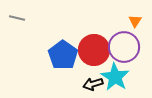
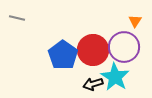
red circle: moved 1 px left
